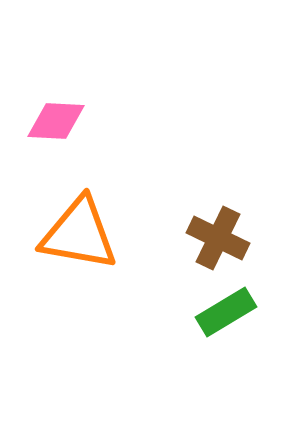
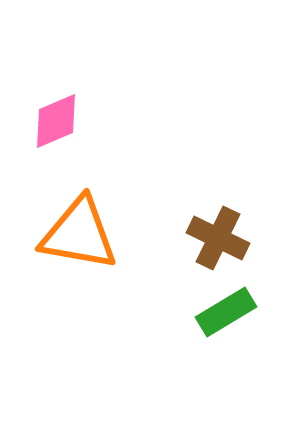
pink diamond: rotated 26 degrees counterclockwise
